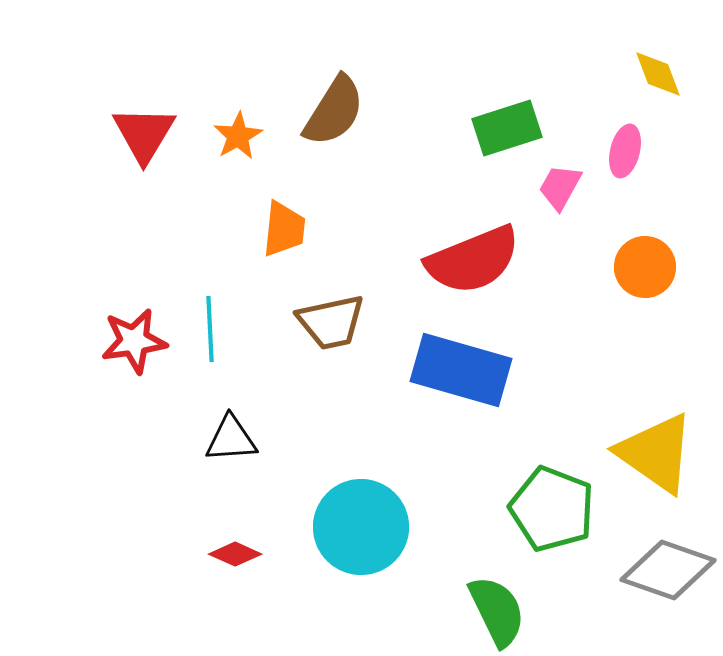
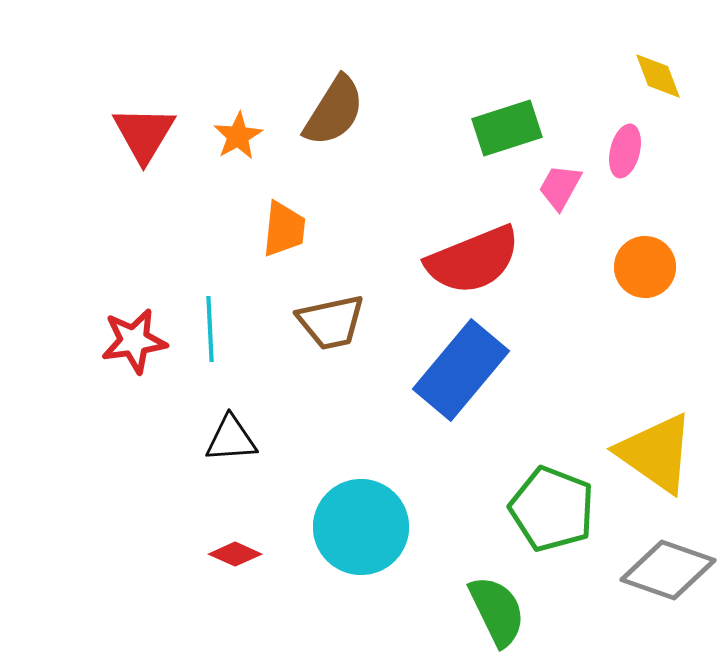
yellow diamond: moved 2 px down
blue rectangle: rotated 66 degrees counterclockwise
